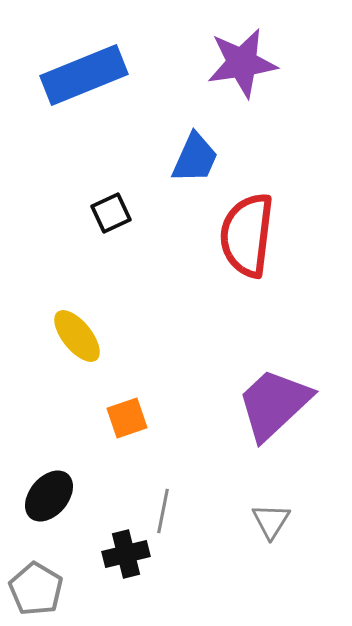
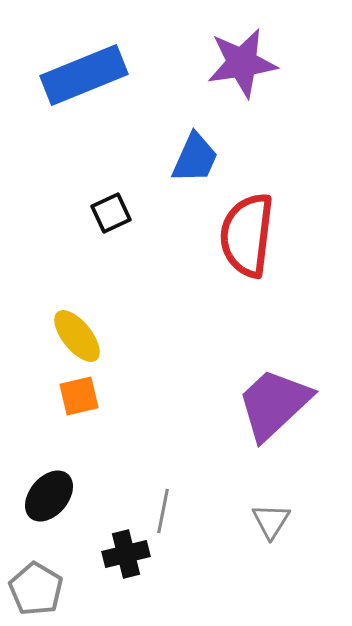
orange square: moved 48 px left, 22 px up; rotated 6 degrees clockwise
